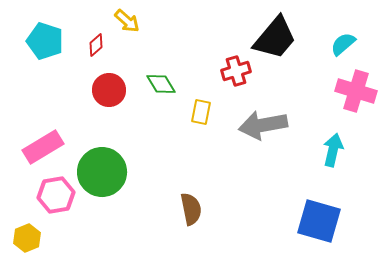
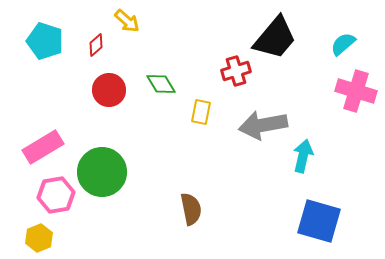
cyan arrow: moved 30 px left, 6 px down
yellow hexagon: moved 12 px right
